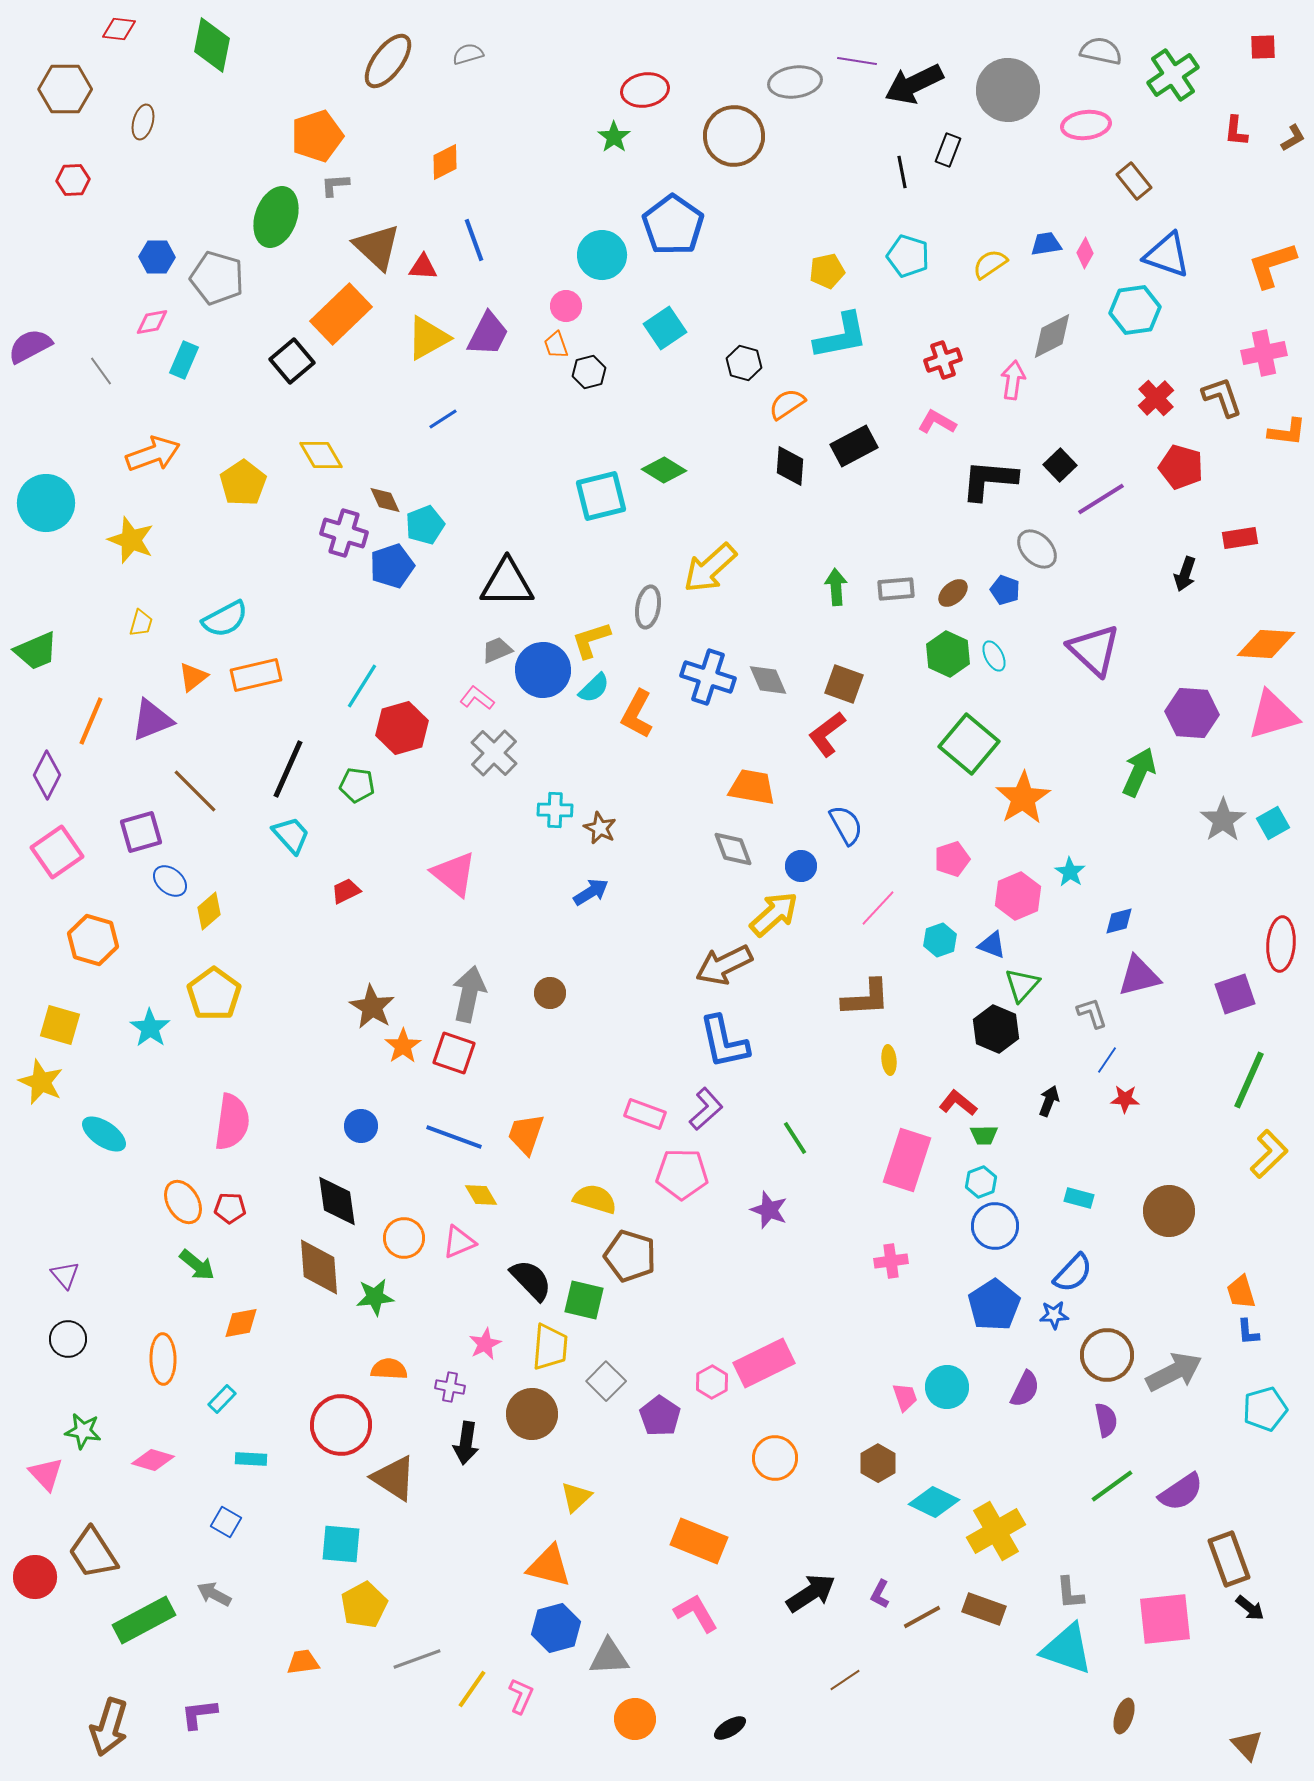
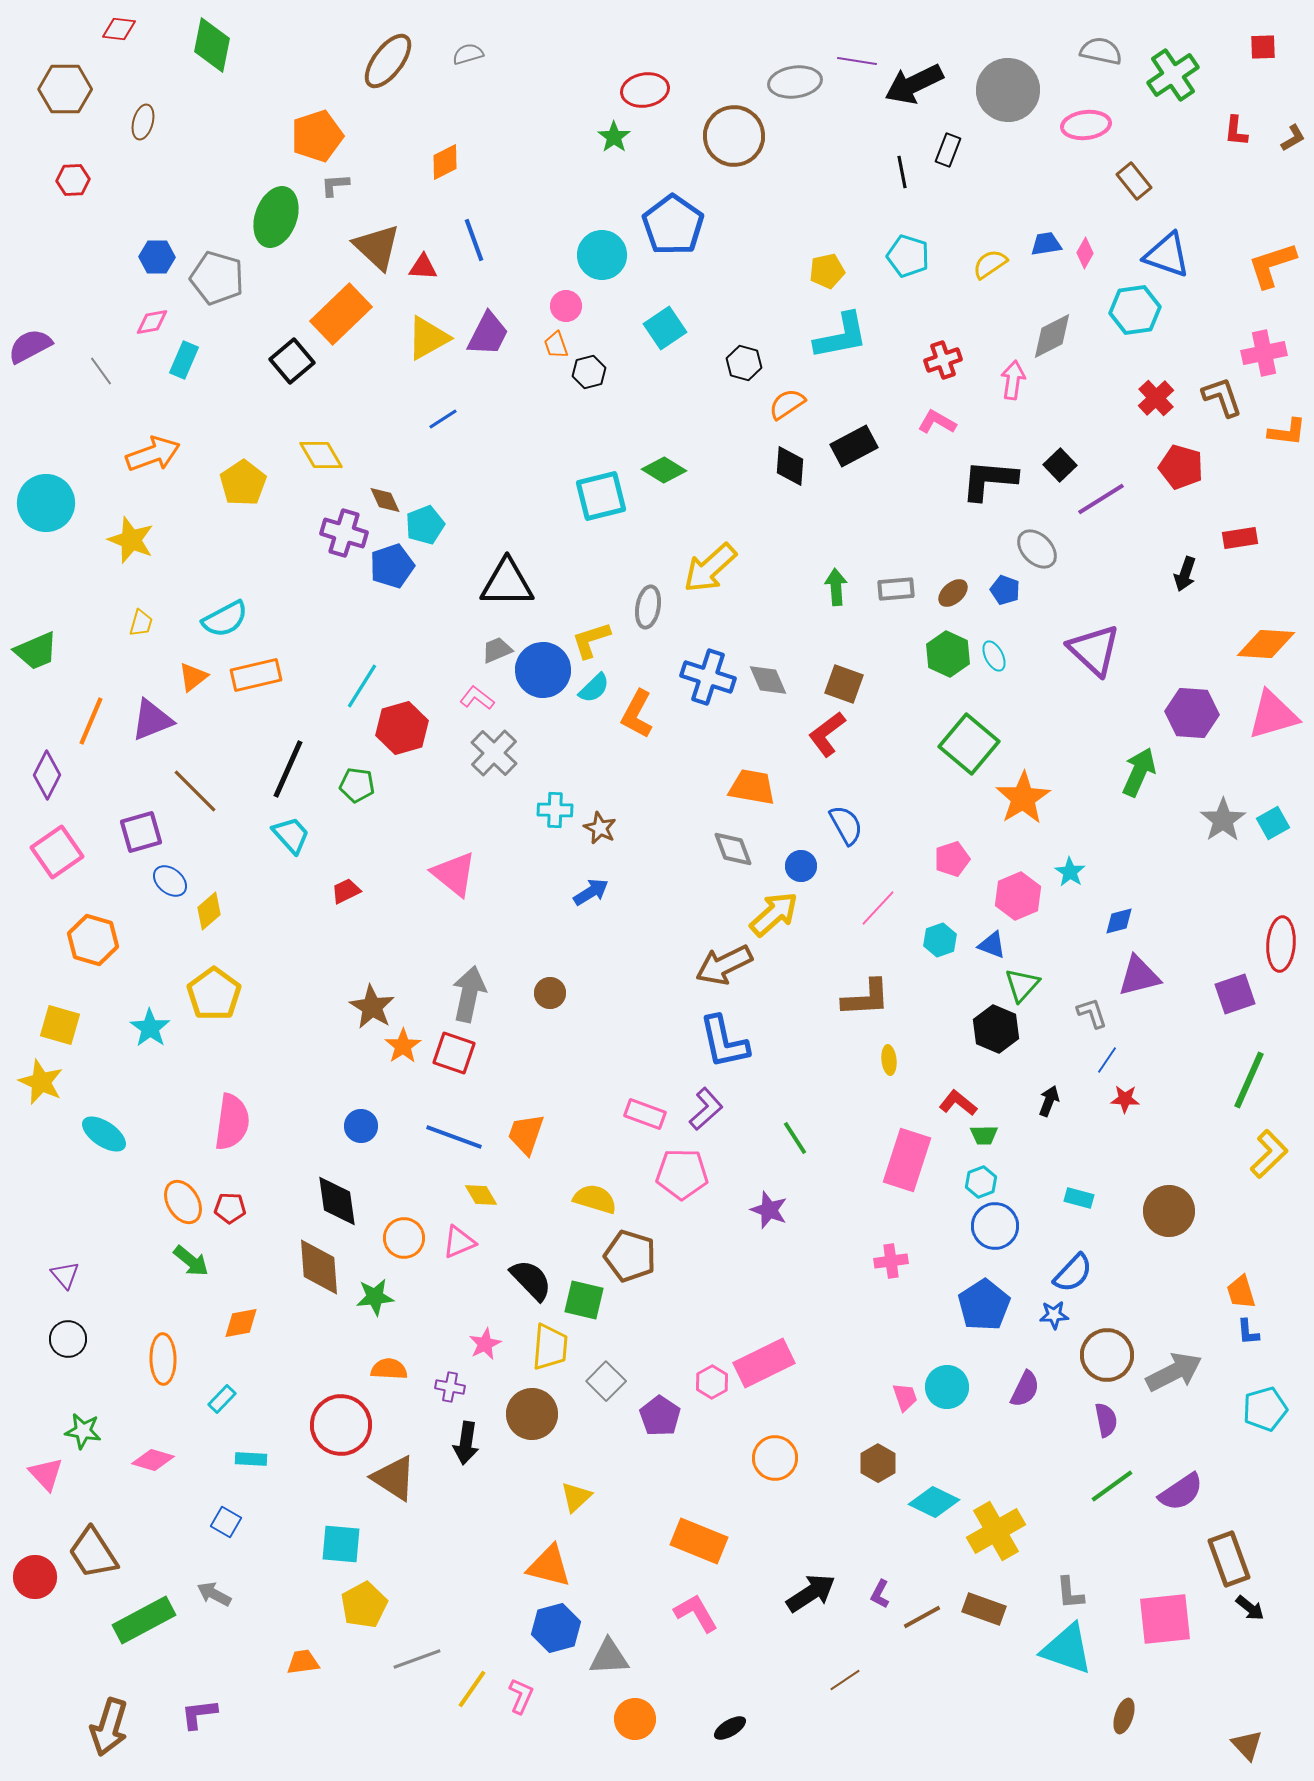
green arrow at (197, 1265): moved 6 px left, 4 px up
blue pentagon at (994, 1305): moved 10 px left
